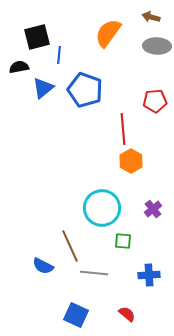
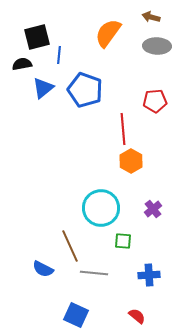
black semicircle: moved 3 px right, 3 px up
cyan circle: moved 1 px left
blue semicircle: moved 3 px down
red semicircle: moved 10 px right, 2 px down
